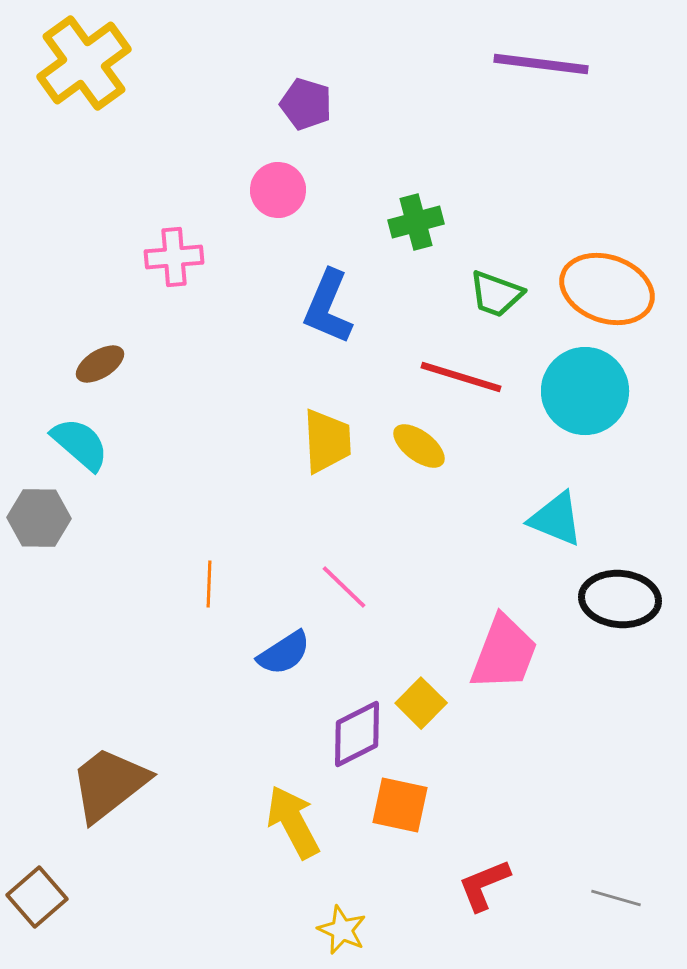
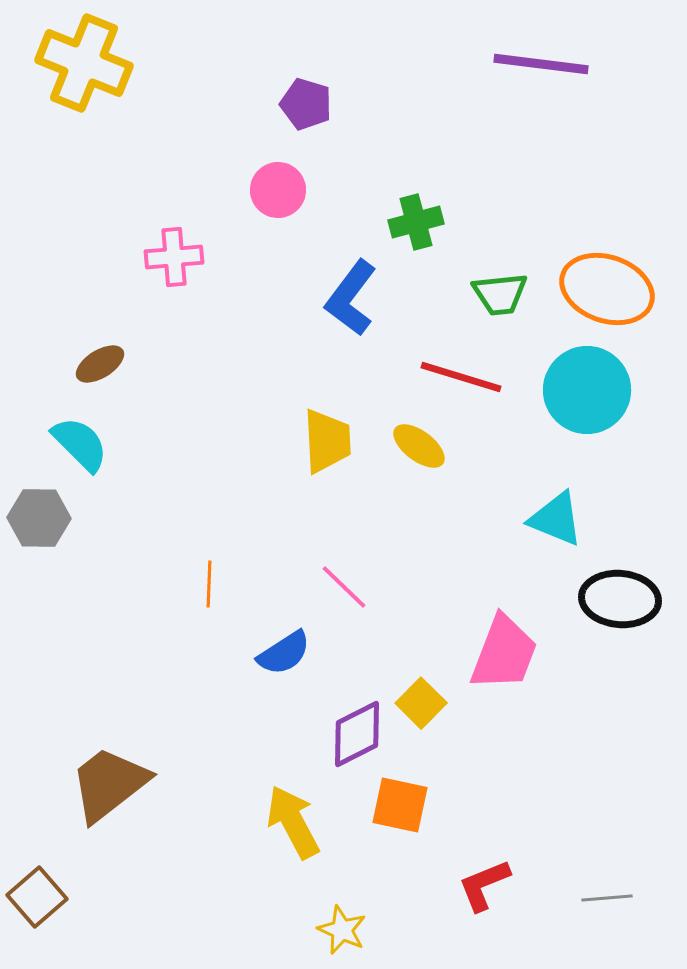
yellow cross: rotated 32 degrees counterclockwise
green trapezoid: moved 4 px right; rotated 26 degrees counterclockwise
blue L-shape: moved 23 px right, 9 px up; rotated 14 degrees clockwise
cyan circle: moved 2 px right, 1 px up
cyan semicircle: rotated 4 degrees clockwise
gray line: moved 9 px left; rotated 21 degrees counterclockwise
